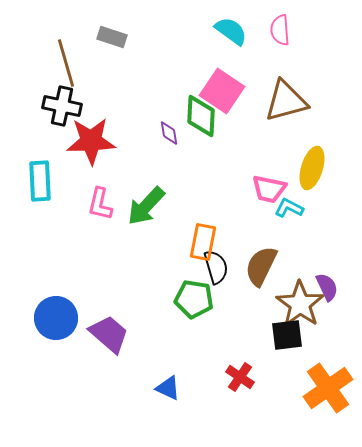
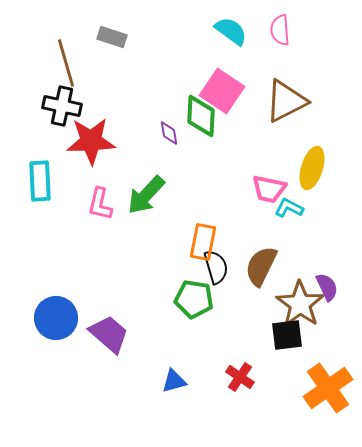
brown triangle: rotated 12 degrees counterclockwise
green arrow: moved 11 px up
blue triangle: moved 6 px right, 7 px up; rotated 40 degrees counterclockwise
